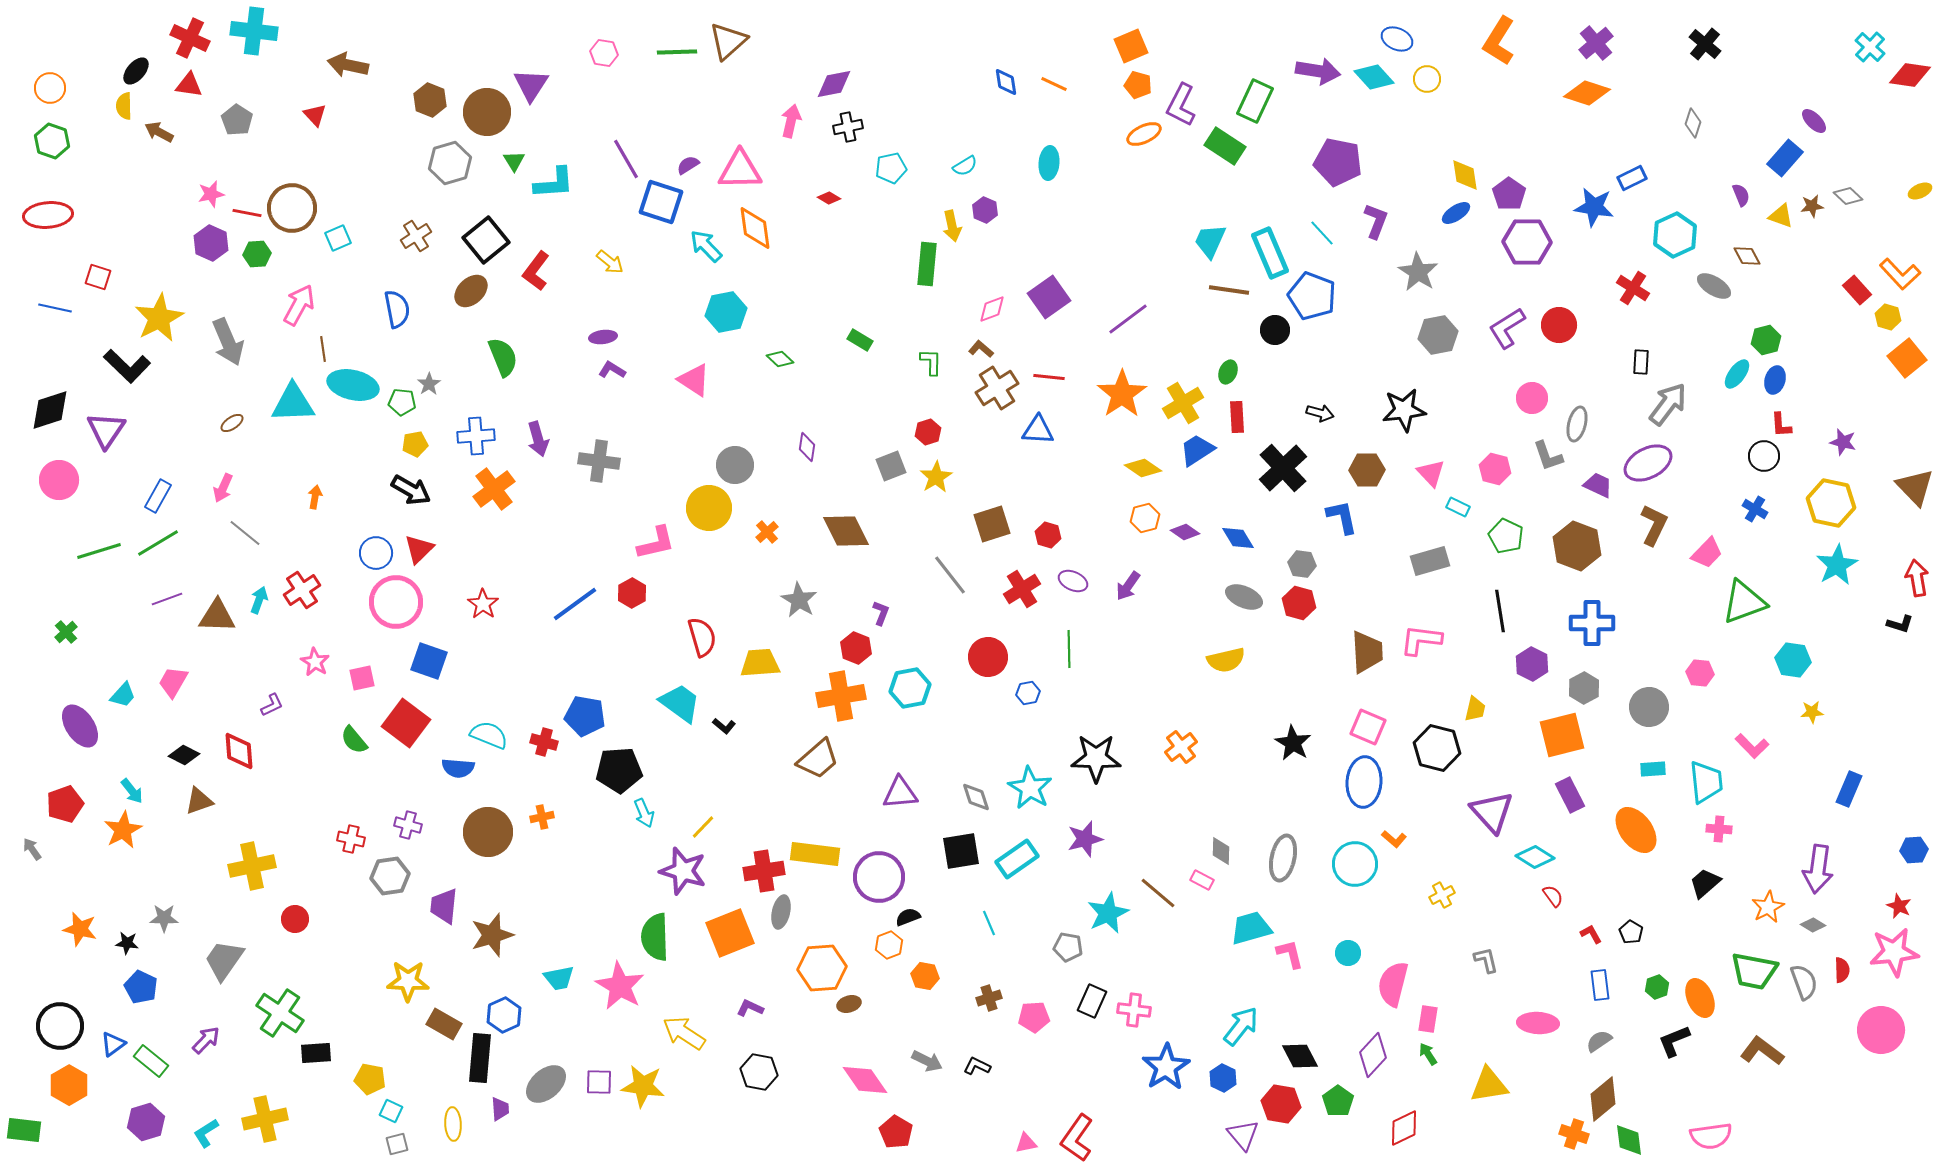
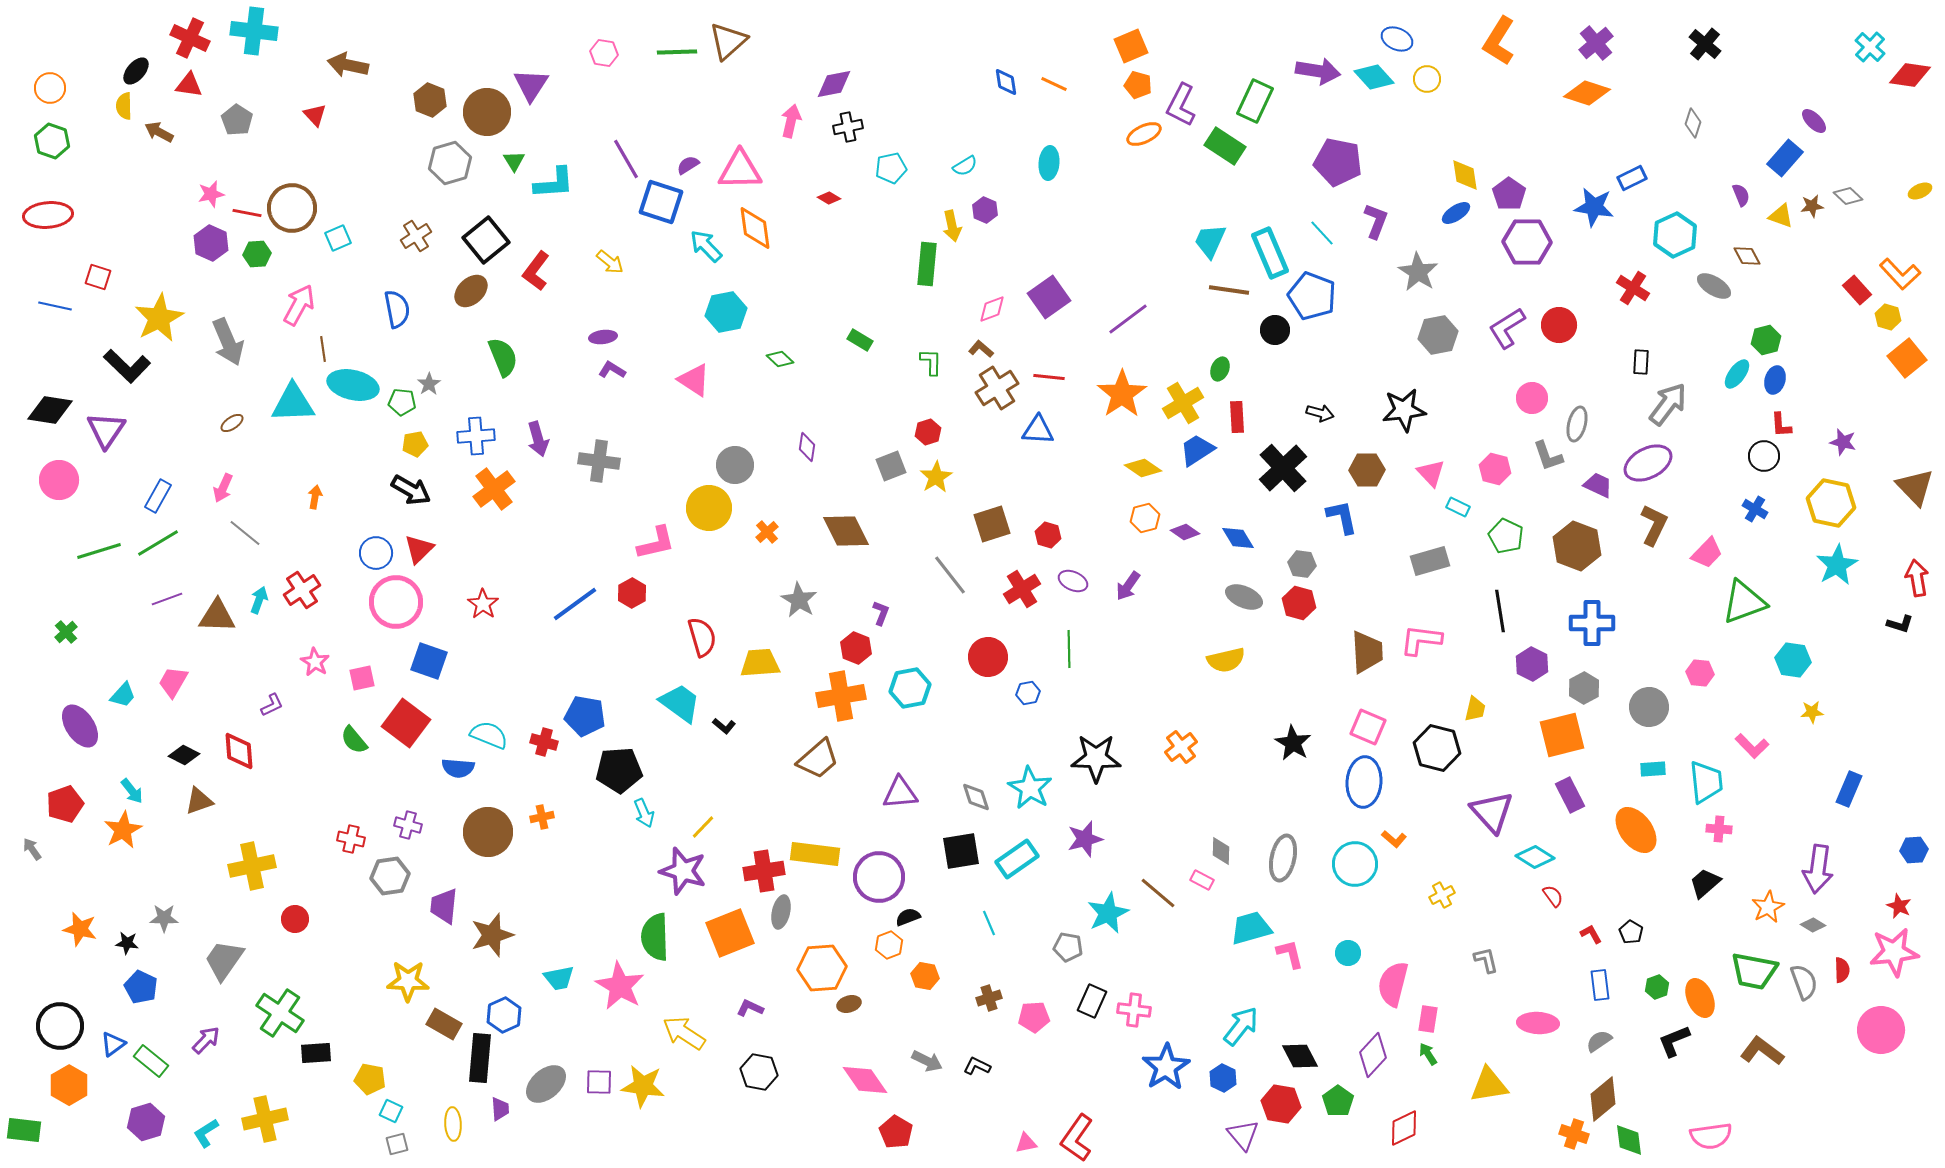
blue line at (55, 308): moved 2 px up
green ellipse at (1228, 372): moved 8 px left, 3 px up
black diamond at (50, 410): rotated 27 degrees clockwise
